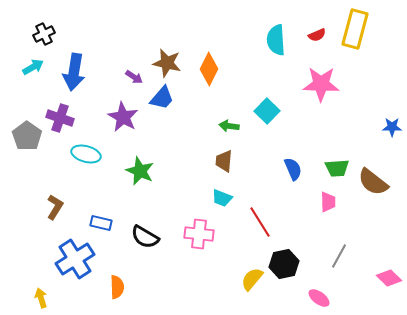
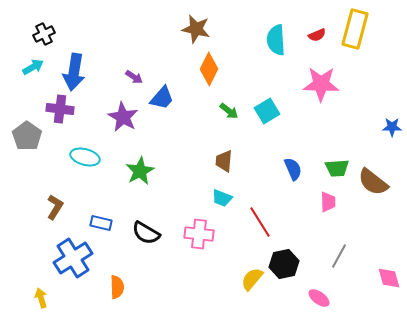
brown star: moved 29 px right, 34 px up
cyan square: rotated 15 degrees clockwise
purple cross: moved 9 px up; rotated 12 degrees counterclockwise
green arrow: moved 15 px up; rotated 150 degrees counterclockwise
cyan ellipse: moved 1 px left, 3 px down
green star: rotated 20 degrees clockwise
black semicircle: moved 1 px right, 4 px up
blue cross: moved 2 px left, 1 px up
pink diamond: rotated 30 degrees clockwise
